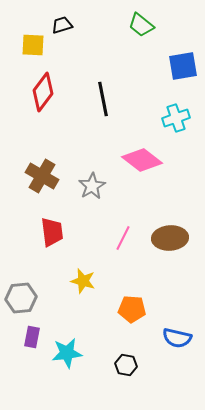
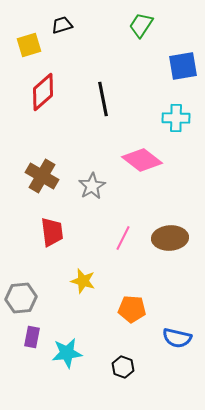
green trapezoid: rotated 84 degrees clockwise
yellow square: moved 4 px left; rotated 20 degrees counterclockwise
red diamond: rotated 12 degrees clockwise
cyan cross: rotated 20 degrees clockwise
black hexagon: moved 3 px left, 2 px down; rotated 10 degrees clockwise
